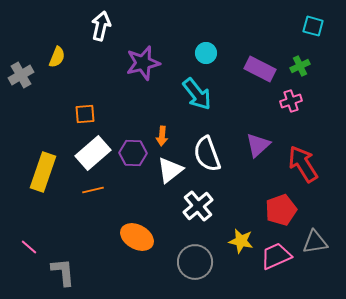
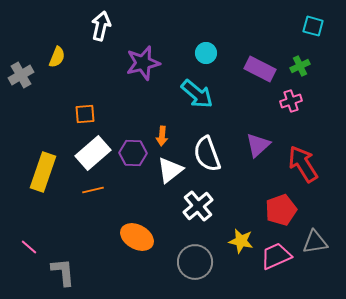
cyan arrow: rotated 12 degrees counterclockwise
